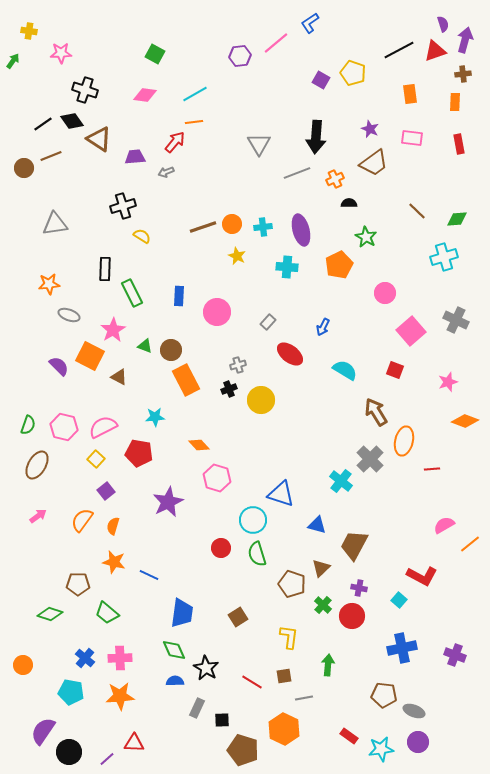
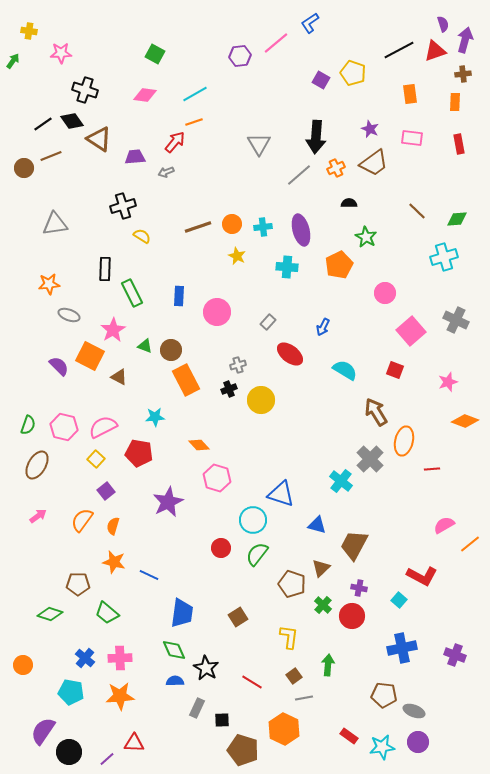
orange line at (194, 122): rotated 12 degrees counterclockwise
gray line at (297, 173): moved 2 px right, 2 px down; rotated 20 degrees counterclockwise
orange cross at (335, 179): moved 1 px right, 11 px up
brown line at (203, 227): moved 5 px left
green semicircle at (257, 554): rotated 55 degrees clockwise
brown square at (284, 676): moved 10 px right; rotated 28 degrees counterclockwise
cyan star at (381, 749): moved 1 px right, 2 px up
